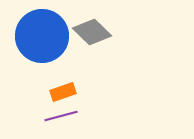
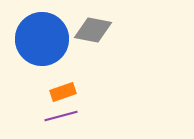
gray diamond: moved 1 px right, 2 px up; rotated 33 degrees counterclockwise
blue circle: moved 3 px down
